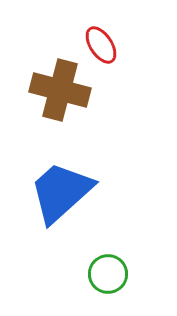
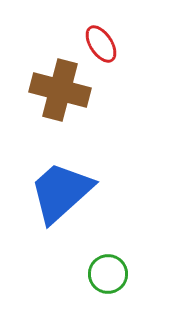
red ellipse: moved 1 px up
